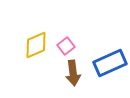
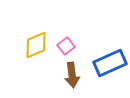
brown arrow: moved 1 px left, 2 px down
